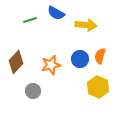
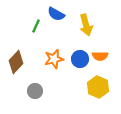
blue semicircle: moved 1 px down
green line: moved 6 px right, 6 px down; rotated 48 degrees counterclockwise
yellow arrow: rotated 70 degrees clockwise
orange semicircle: rotated 105 degrees counterclockwise
orange star: moved 3 px right, 6 px up
gray circle: moved 2 px right
